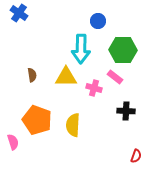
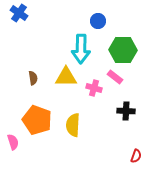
brown semicircle: moved 1 px right, 3 px down
